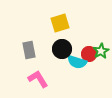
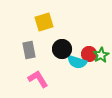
yellow square: moved 16 px left, 1 px up
green star: moved 4 px down
